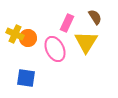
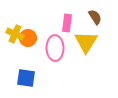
pink rectangle: rotated 18 degrees counterclockwise
pink ellipse: moved 1 px up; rotated 25 degrees clockwise
